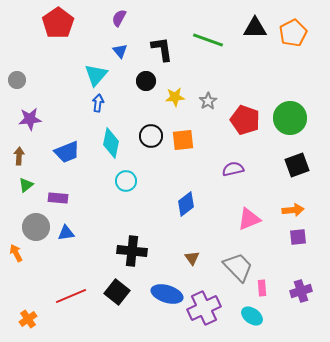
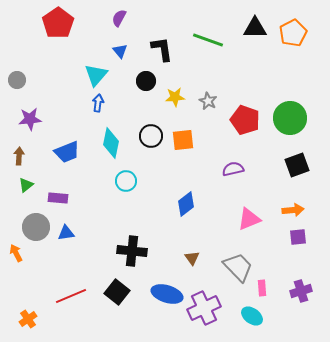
gray star at (208, 101): rotated 12 degrees counterclockwise
